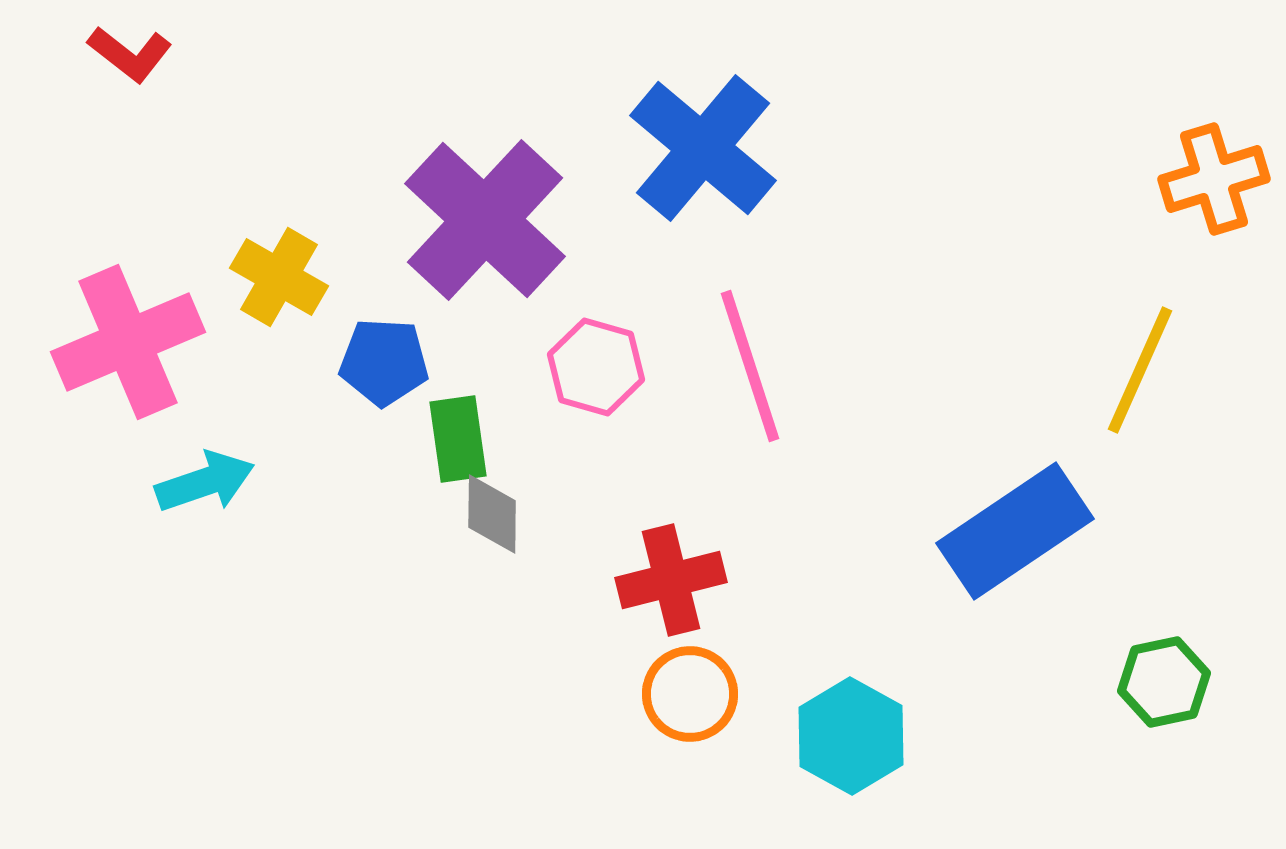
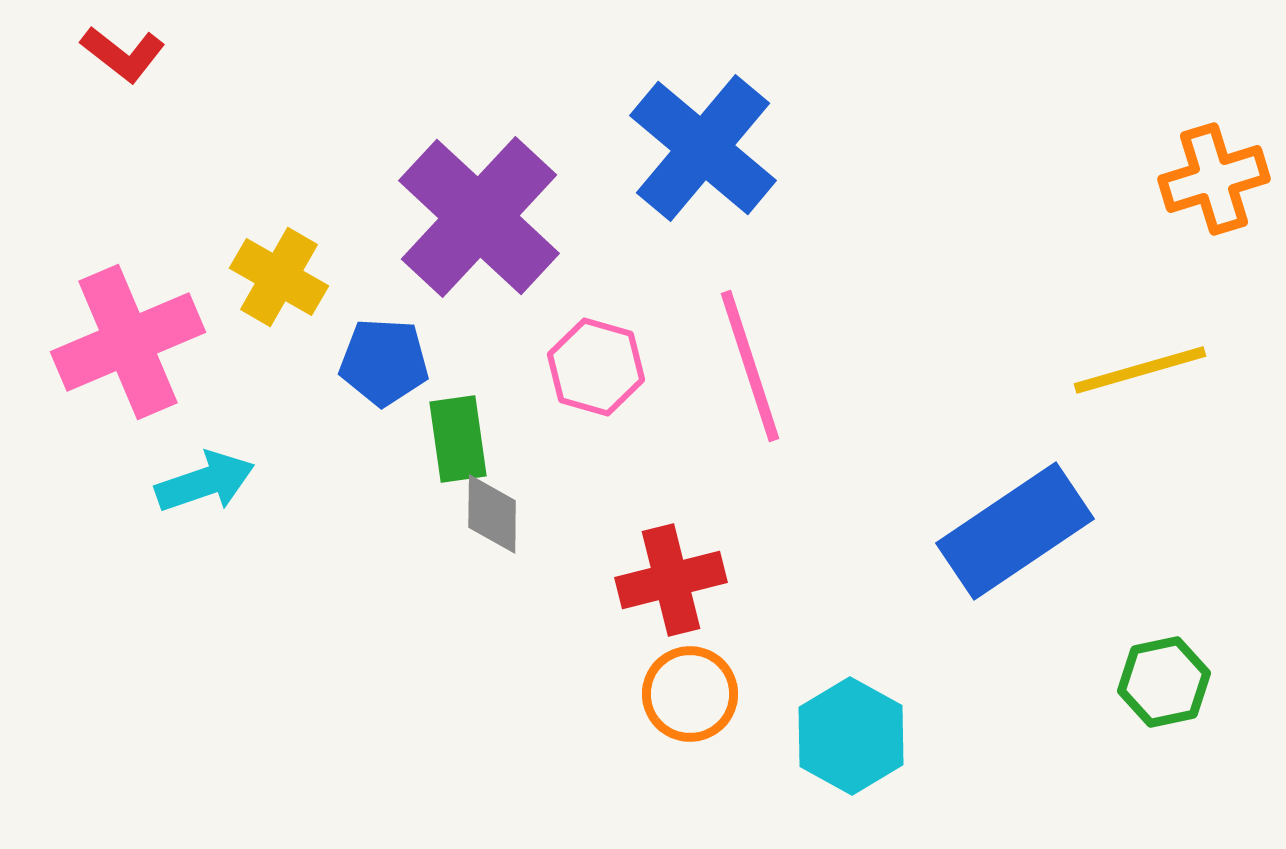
red L-shape: moved 7 px left
purple cross: moved 6 px left, 3 px up
yellow line: rotated 50 degrees clockwise
